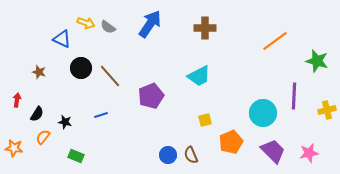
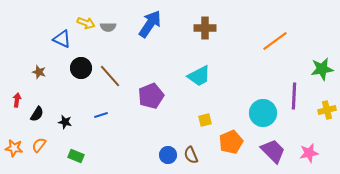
gray semicircle: rotated 35 degrees counterclockwise
green star: moved 5 px right, 8 px down; rotated 25 degrees counterclockwise
orange semicircle: moved 4 px left, 8 px down
